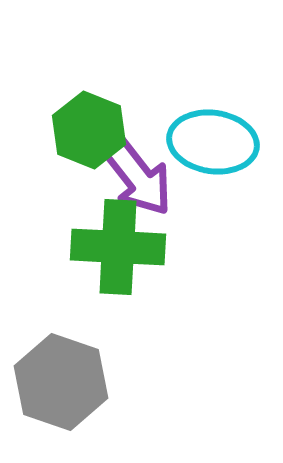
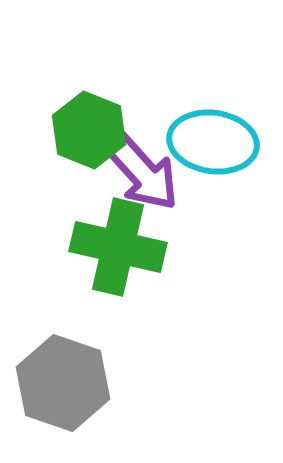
purple arrow: moved 5 px right, 4 px up; rotated 4 degrees counterclockwise
green cross: rotated 10 degrees clockwise
gray hexagon: moved 2 px right, 1 px down
